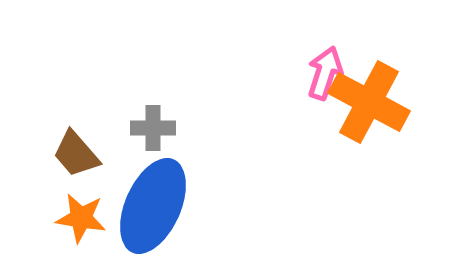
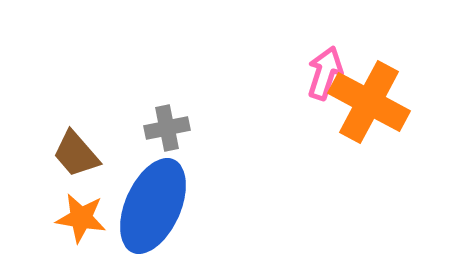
gray cross: moved 14 px right; rotated 12 degrees counterclockwise
